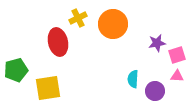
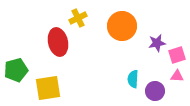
orange circle: moved 9 px right, 2 px down
